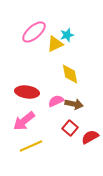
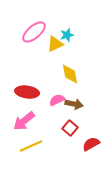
pink semicircle: moved 1 px right, 1 px up
red semicircle: moved 1 px right, 7 px down
